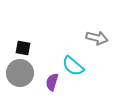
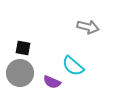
gray arrow: moved 9 px left, 11 px up
purple semicircle: rotated 84 degrees counterclockwise
